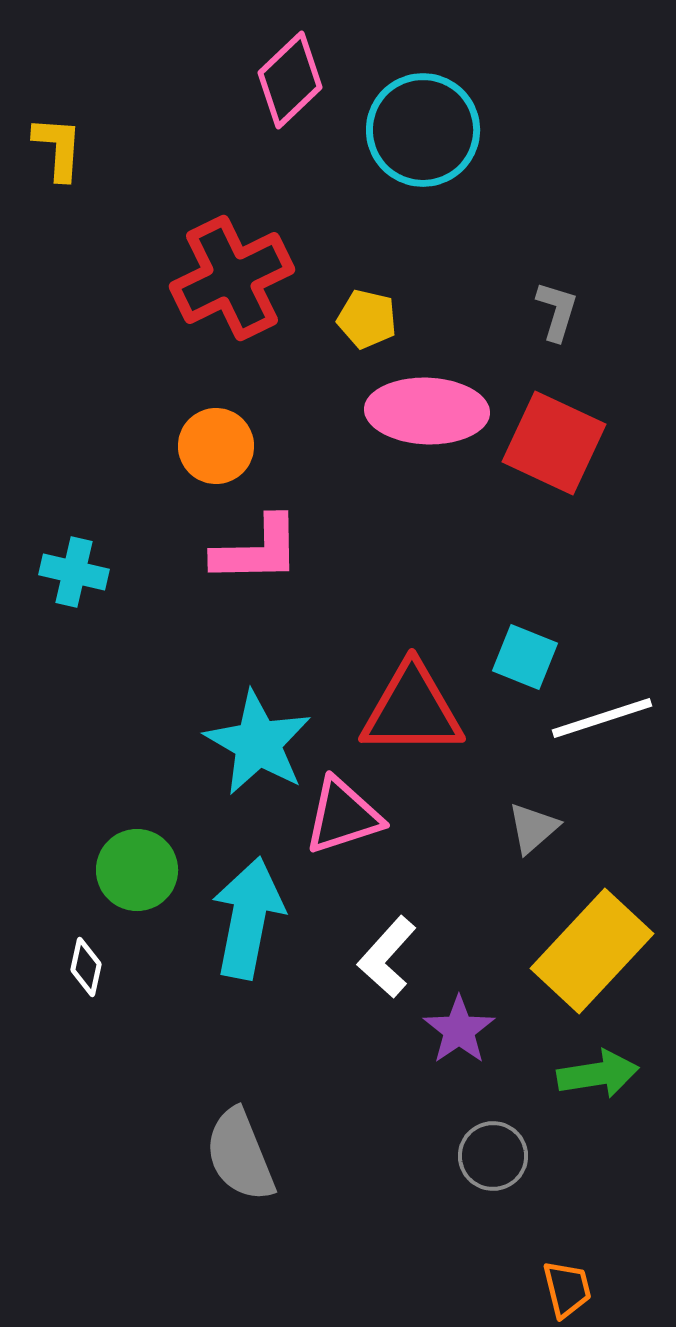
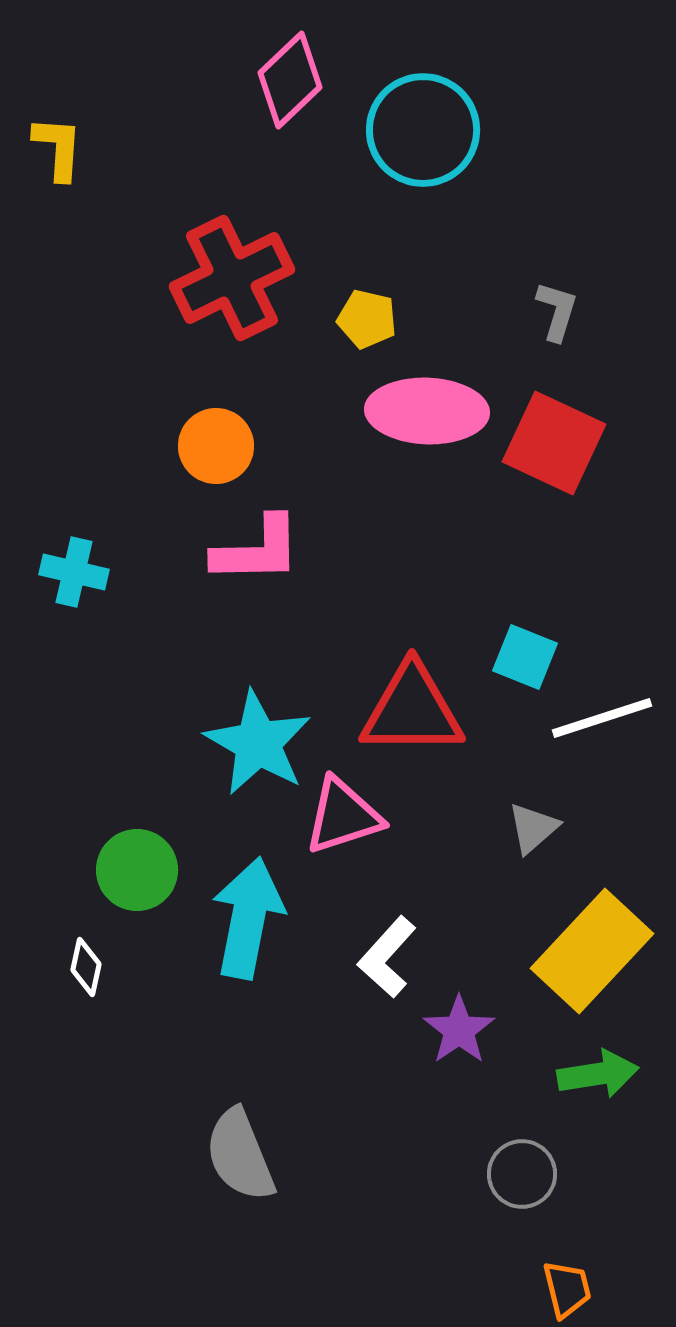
gray circle: moved 29 px right, 18 px down
